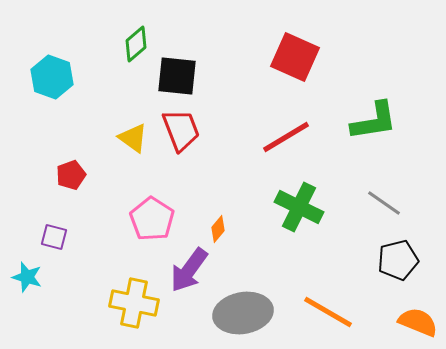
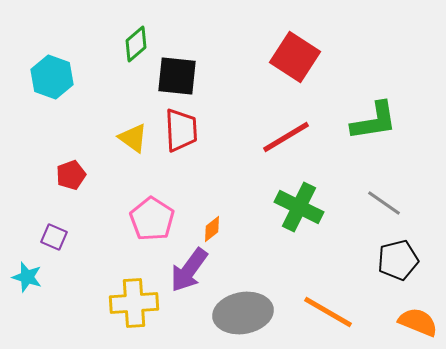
red square: rotated 9 degrees clockwise
red trapezoid: rotated 18 degrees clockwise
orange diamond: moved 6 px left; rotated 12 degrees clockwise
purple square: rotated 8 degrees clockwise
yellow cross: rotated 15 degrees counterclockwise
